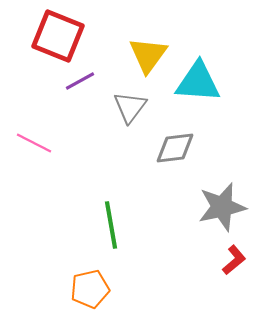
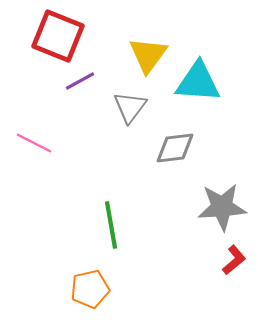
gray star: rotated 9 degrees clockwise
